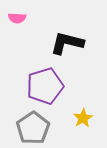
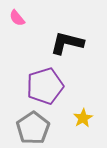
pink semicircle: rotated 48 degrees clockwise
